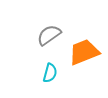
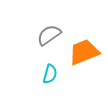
cyan semicircle: moved 1 px down
